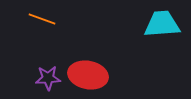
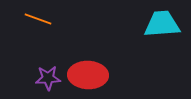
orange line: moved 4 px left
red ellipse: rotated 9 degrees counterclockwise
